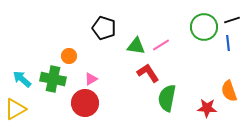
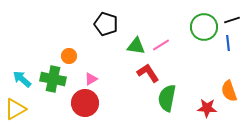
black pentagon: moved 2 px right, 4 px up
